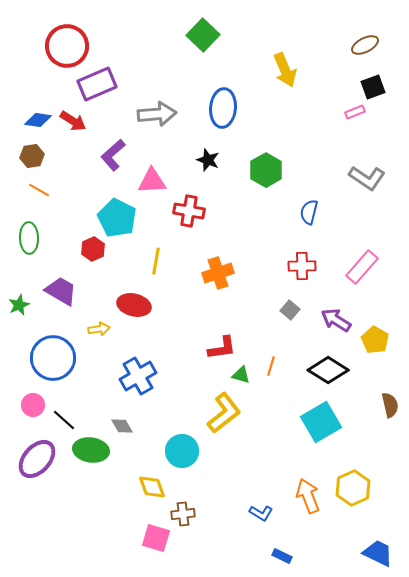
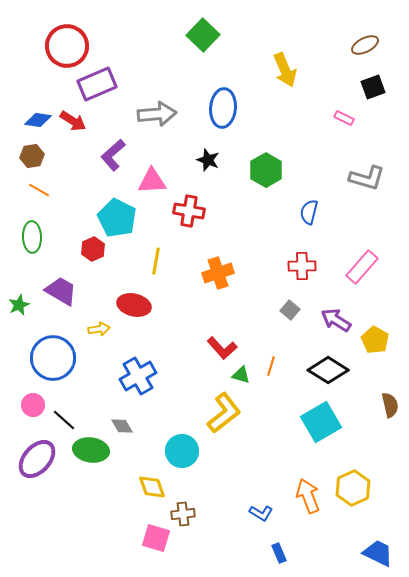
pink rectangle at (355, 112): moved 11 px left, 6 px down; rotated 48 degrees clockwise
gray L-shape at (367, 178): rotated 18 degrees counterclockwise
green ellipse at (29, 238): moved 3 px right, 1 px up
red L-shape at (222, 348): rotated 56 degrees clockwise
blue rectangle at (282, 556): moved 3 px left, 3 px up; rotated 42 degrees clockwise
